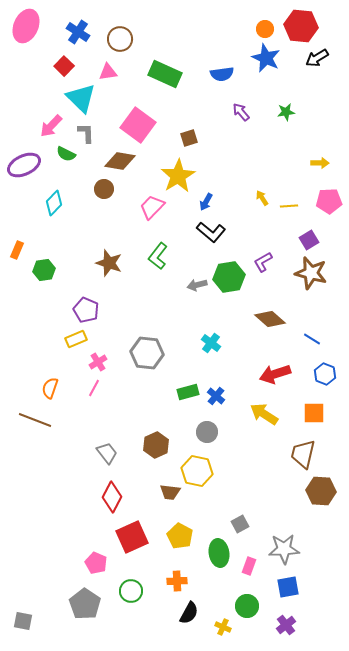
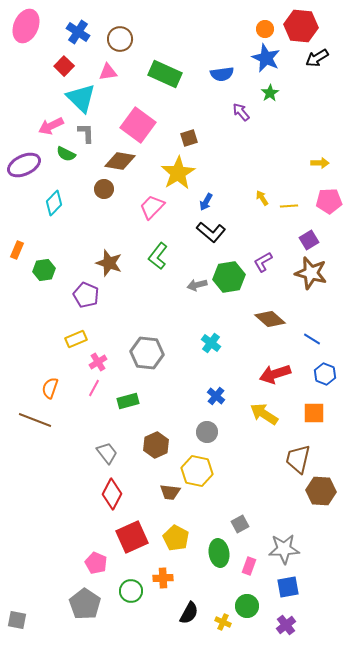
green star at (286, 112): moved 16 px left, 19 px up; rotated 24 degrees counterclockwise
pink arrow at (51, 126): rotated 20 degrees clockwise
yellow star at (178, 176): moved 3 px up
purple pentagon at (86, 310): moved 15 px up
green rectangle at (188, 392): moved 60 px left, 9 px down
brown trapezoid at (303, 454): moved 5 px left, 5 px down
red diamond at (112, 497): moved 3 px up
yellow pentagon at (180, 536): moved 4 px left, 2 px down
orange cross at (177, 581): moved 14 px left, 3 px up
gray square at (23, 621): moved 6 px left, 1 px up
yellow cross at (223, 627): moved 5 px up
